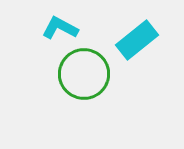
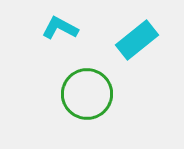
green circle: moved 3 px right, 20 px down
